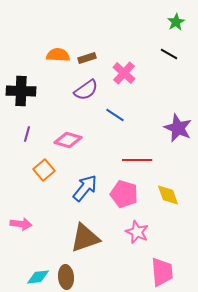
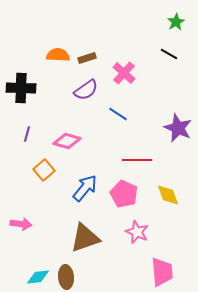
black cross: moved 3 px up
blue line: moved 3 px right, 1 px up
pink diamond: moved 1 px left, 1 px down
pink pentagon: rotated 8 degrees clockwise
